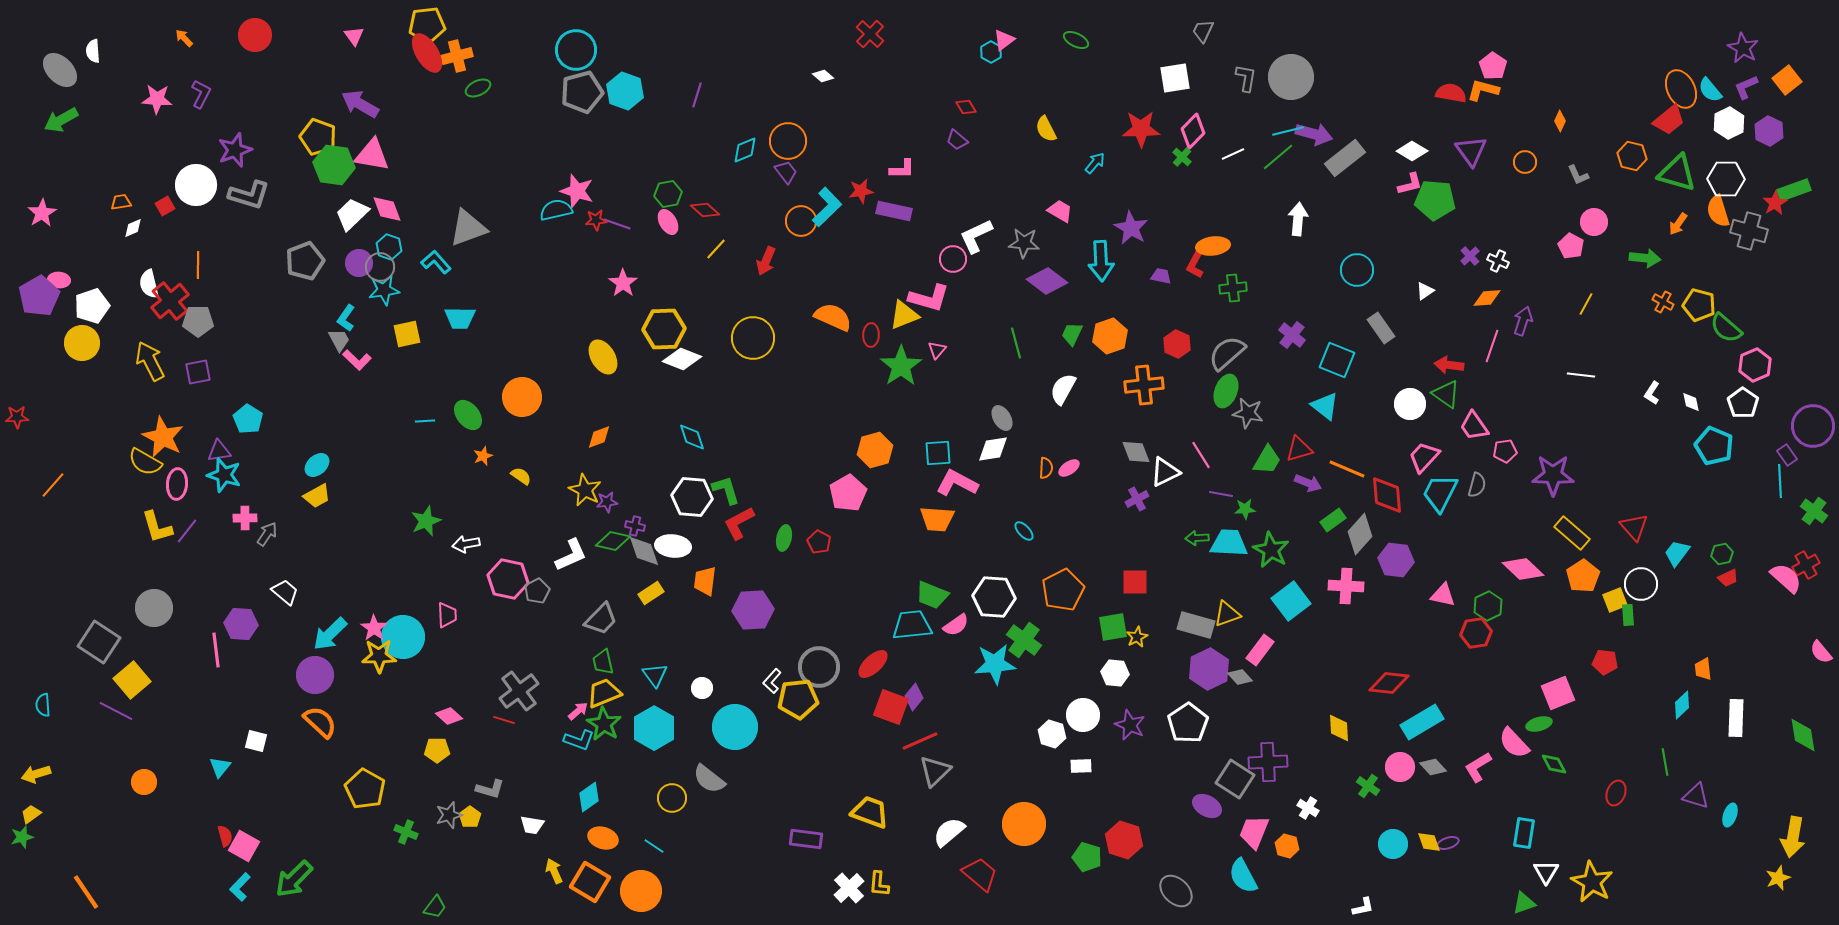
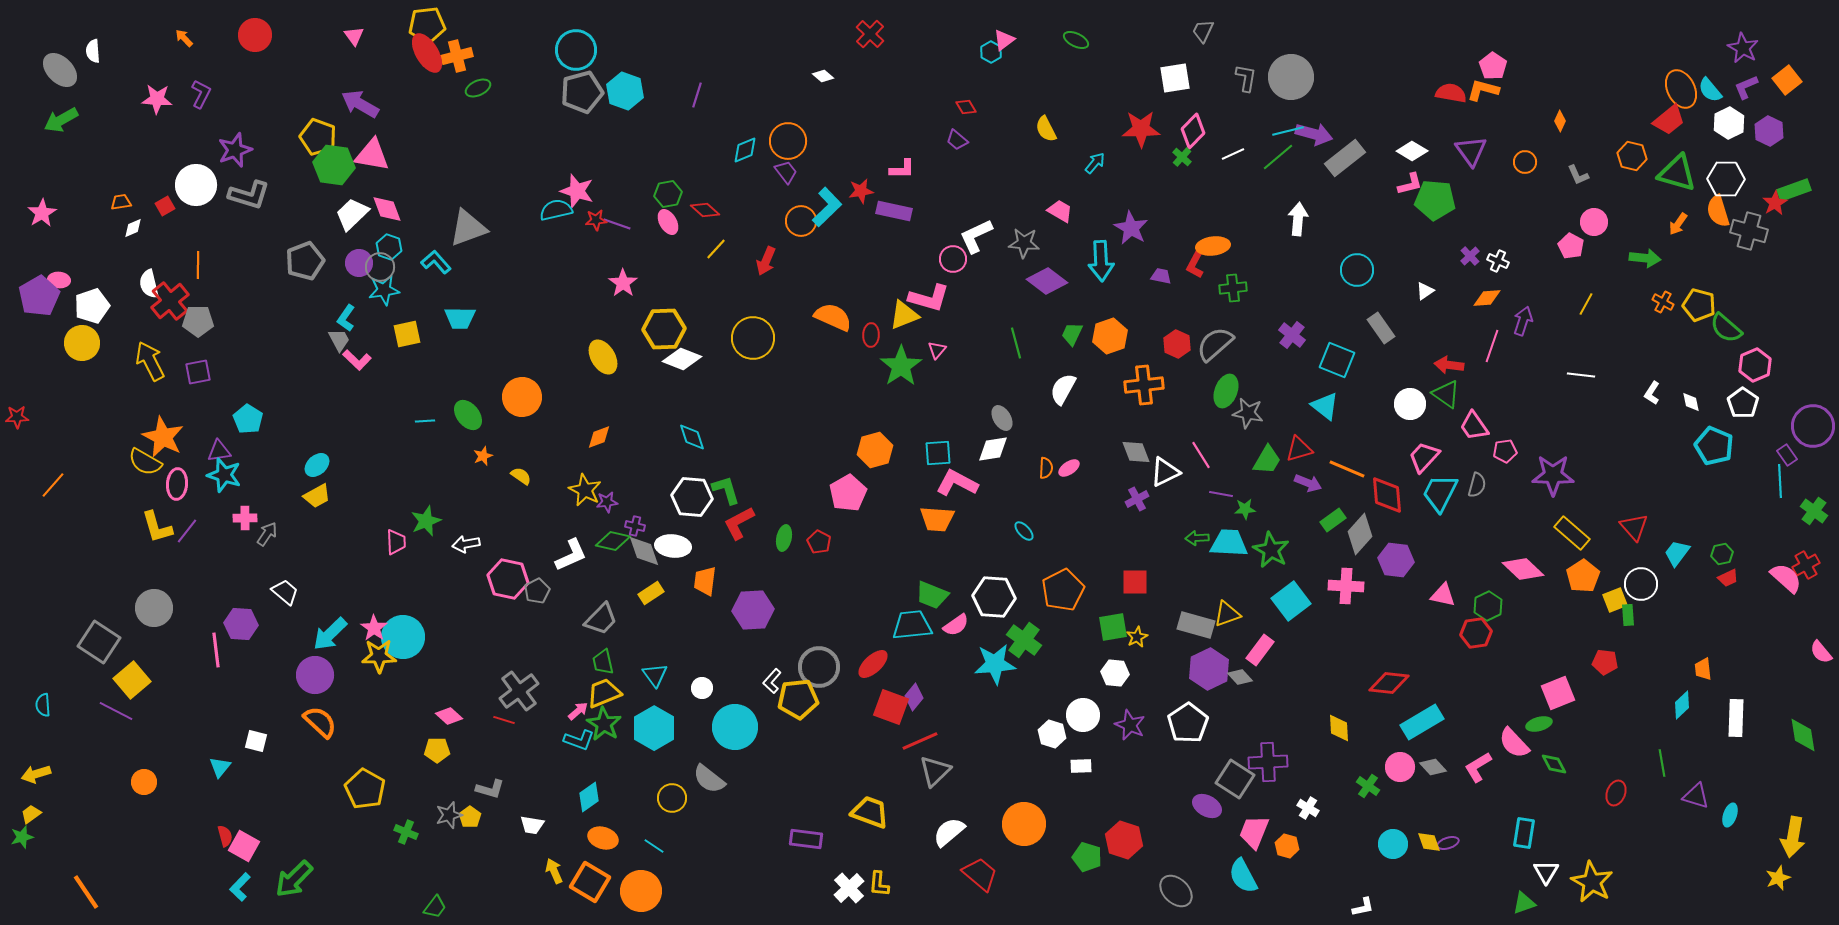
gray semicircle at (1227, 353): moved 12 px left, 9 px up
pink trapezoid at (447, 615): moved 51 px left, 73 px up
green line at (1665, 762): moved 3 px left, 1 px down
